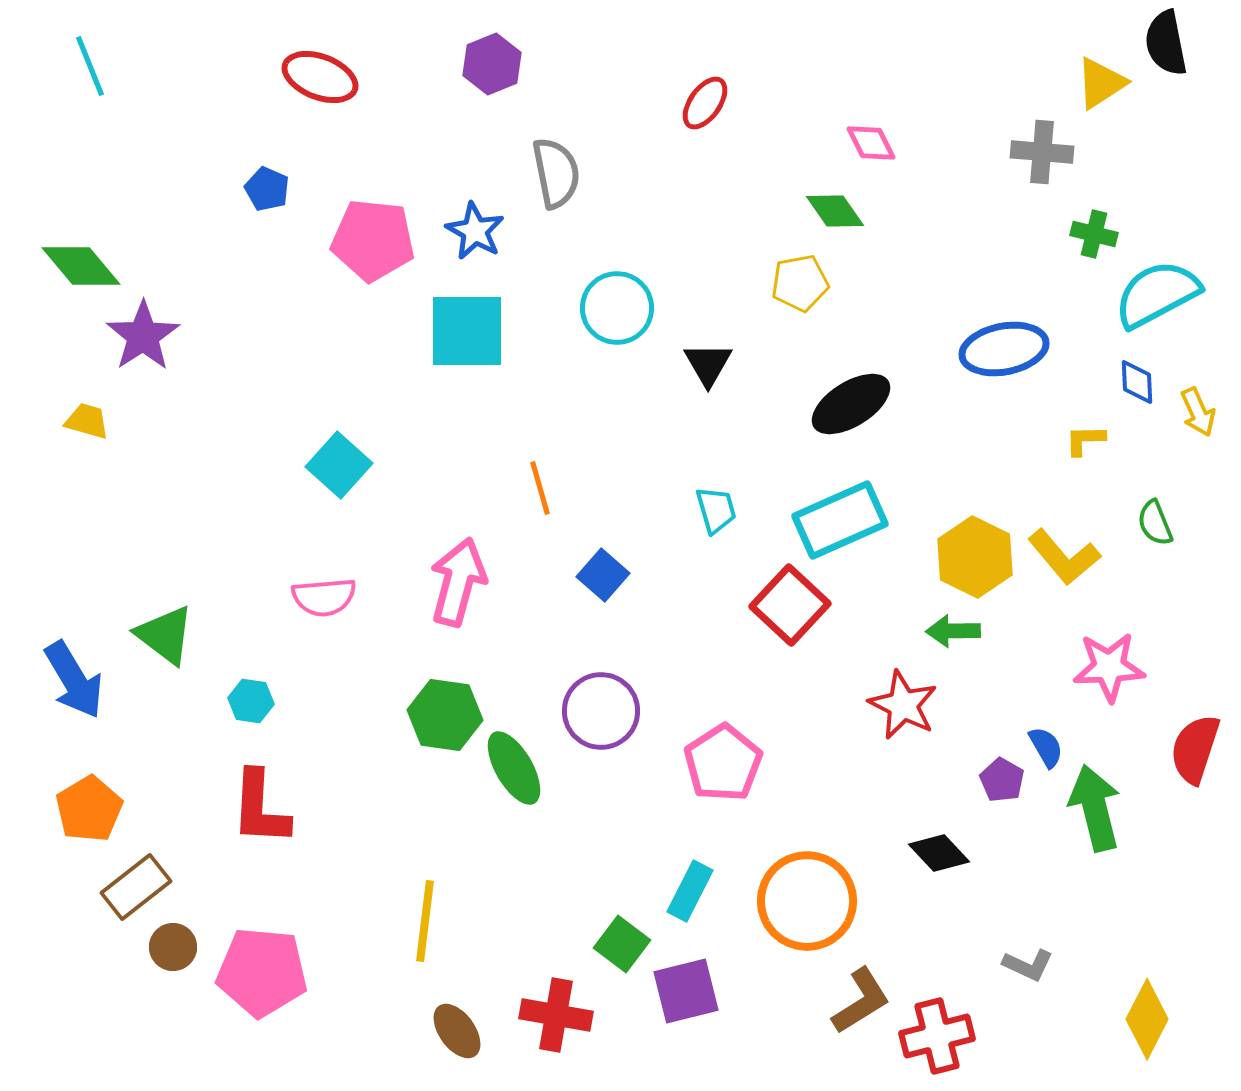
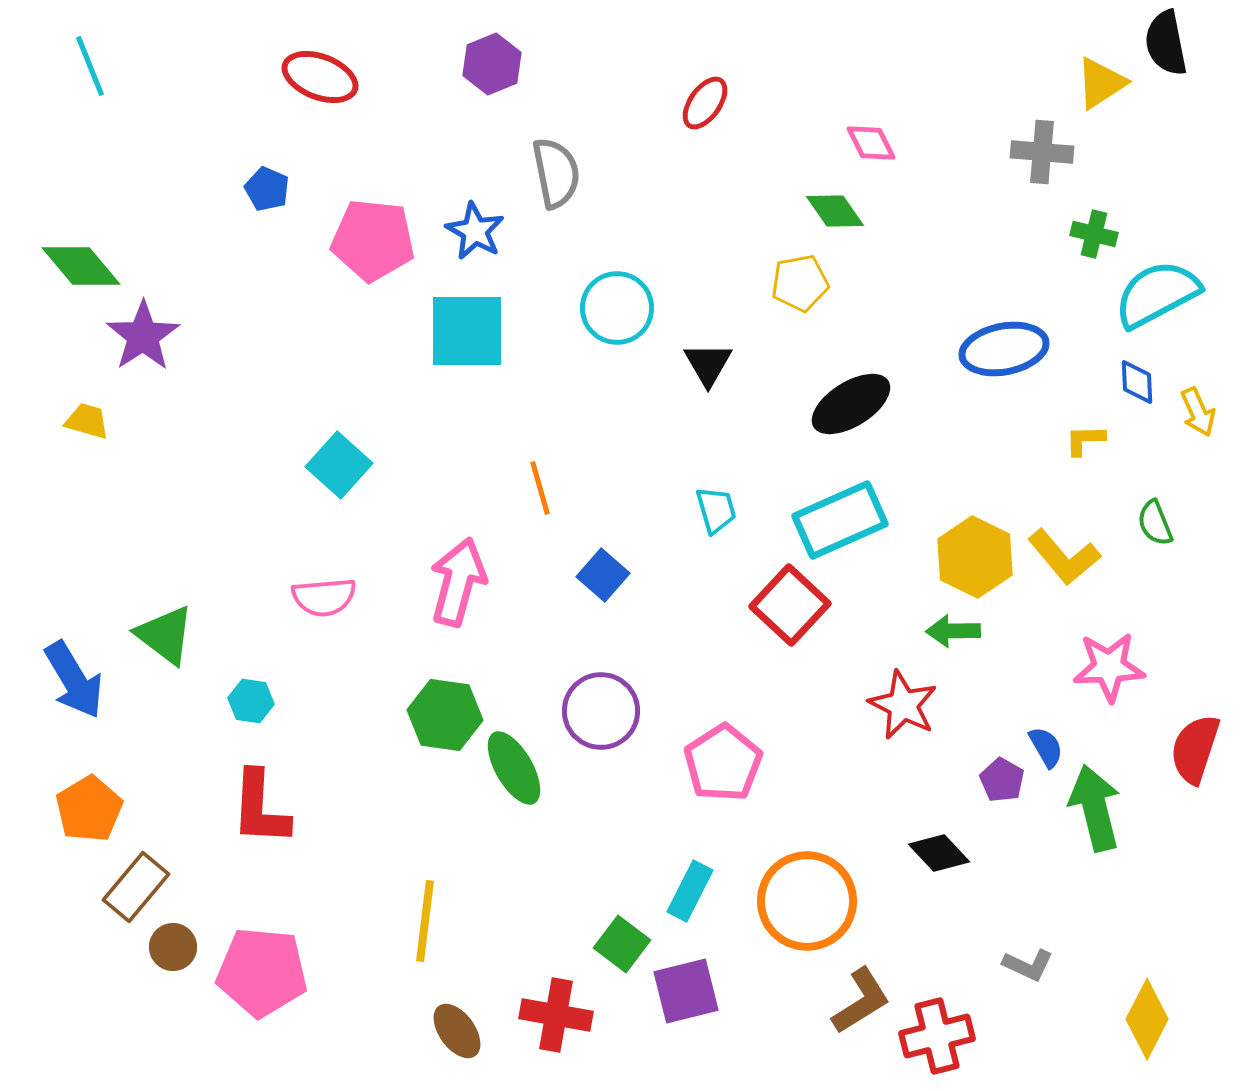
brown rectangle at (136, 887): rotated 12 degrees counterclockwise
